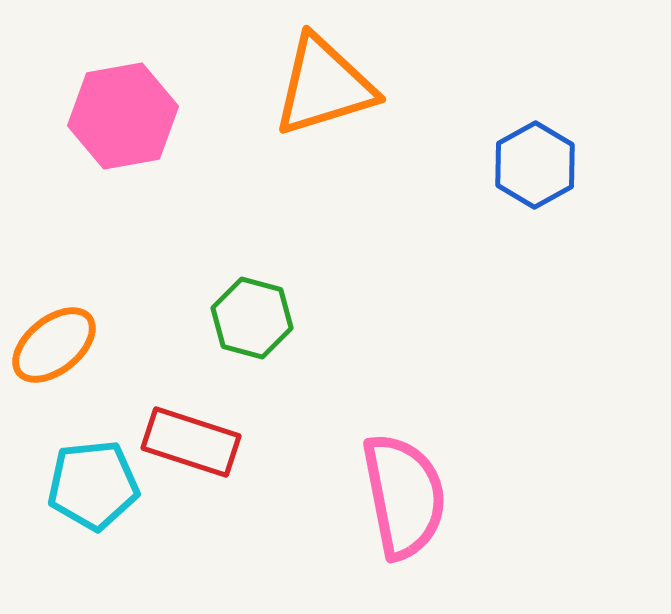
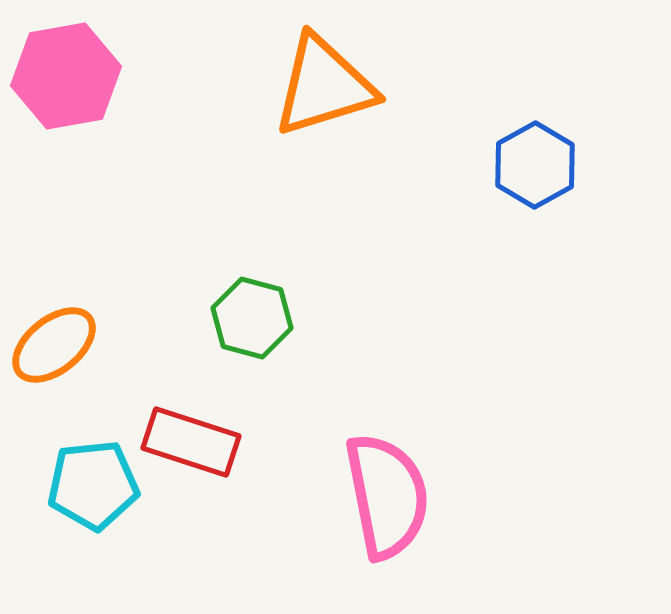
pink hexagon: moved 57 px left, 40 px up
pink semicircle: moved 17 px left
